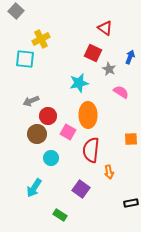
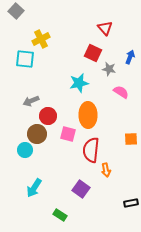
red triangle: rotated 14 degrees clockwise
gray star: rotated 16 degrees counterclockwise
pink square: moved 2 px down; rotated 14 degrees counterclockwise
cyan circle: moved 26 px left, 8 px up
orange arrow: moved 3 px left, 2 px up
